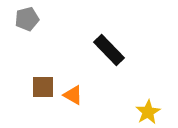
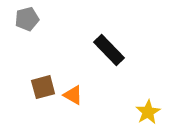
brown square: rotated 15 degrees counterclockwise
